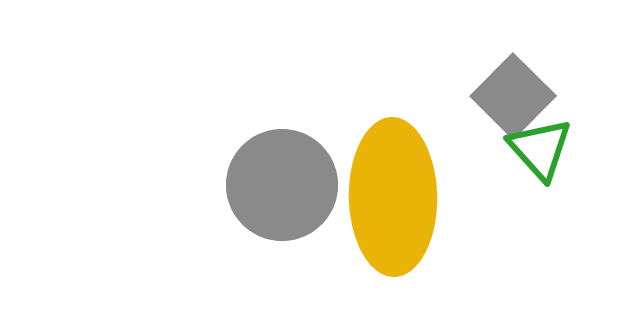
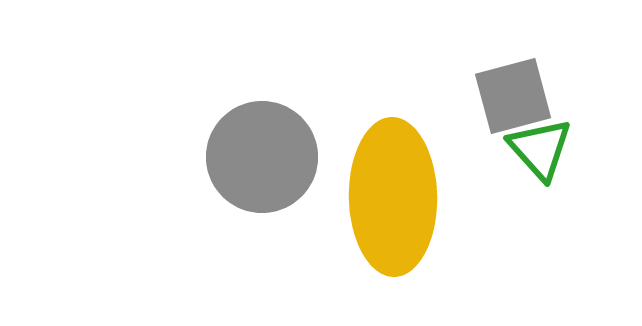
gray square: rotated 30 degrees clockwise
gray circle: moved 20 px left, 28 px up
